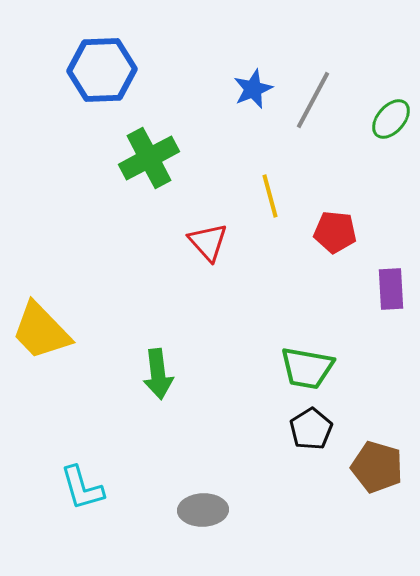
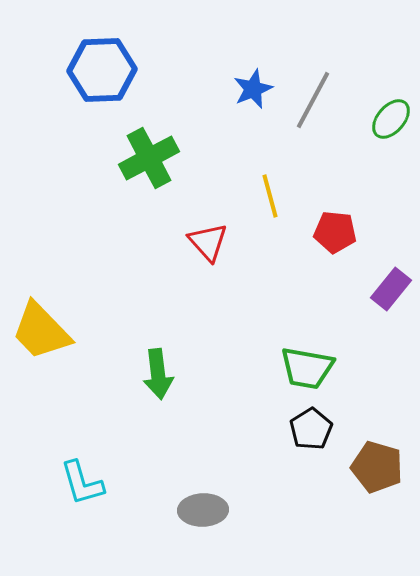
purple rectangle: rotated 42 degrees clockwise
cyan L-shape: moved 5 px up
